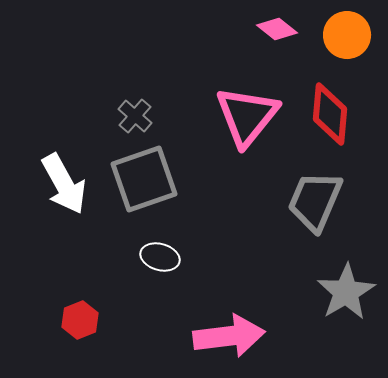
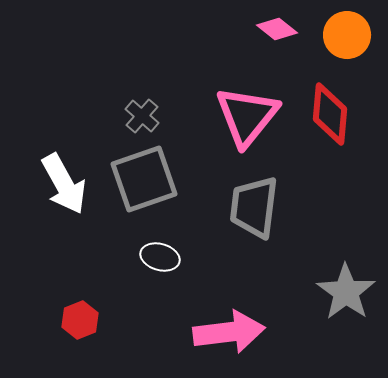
gray cross: moved 7 px right
gray trapezoid: moved 61 px left, 6 px down; rotated 16 degrees counterclockwise
gray star: rotated 6 degrees counterclockwise
pink arrow: moved 4 px up
